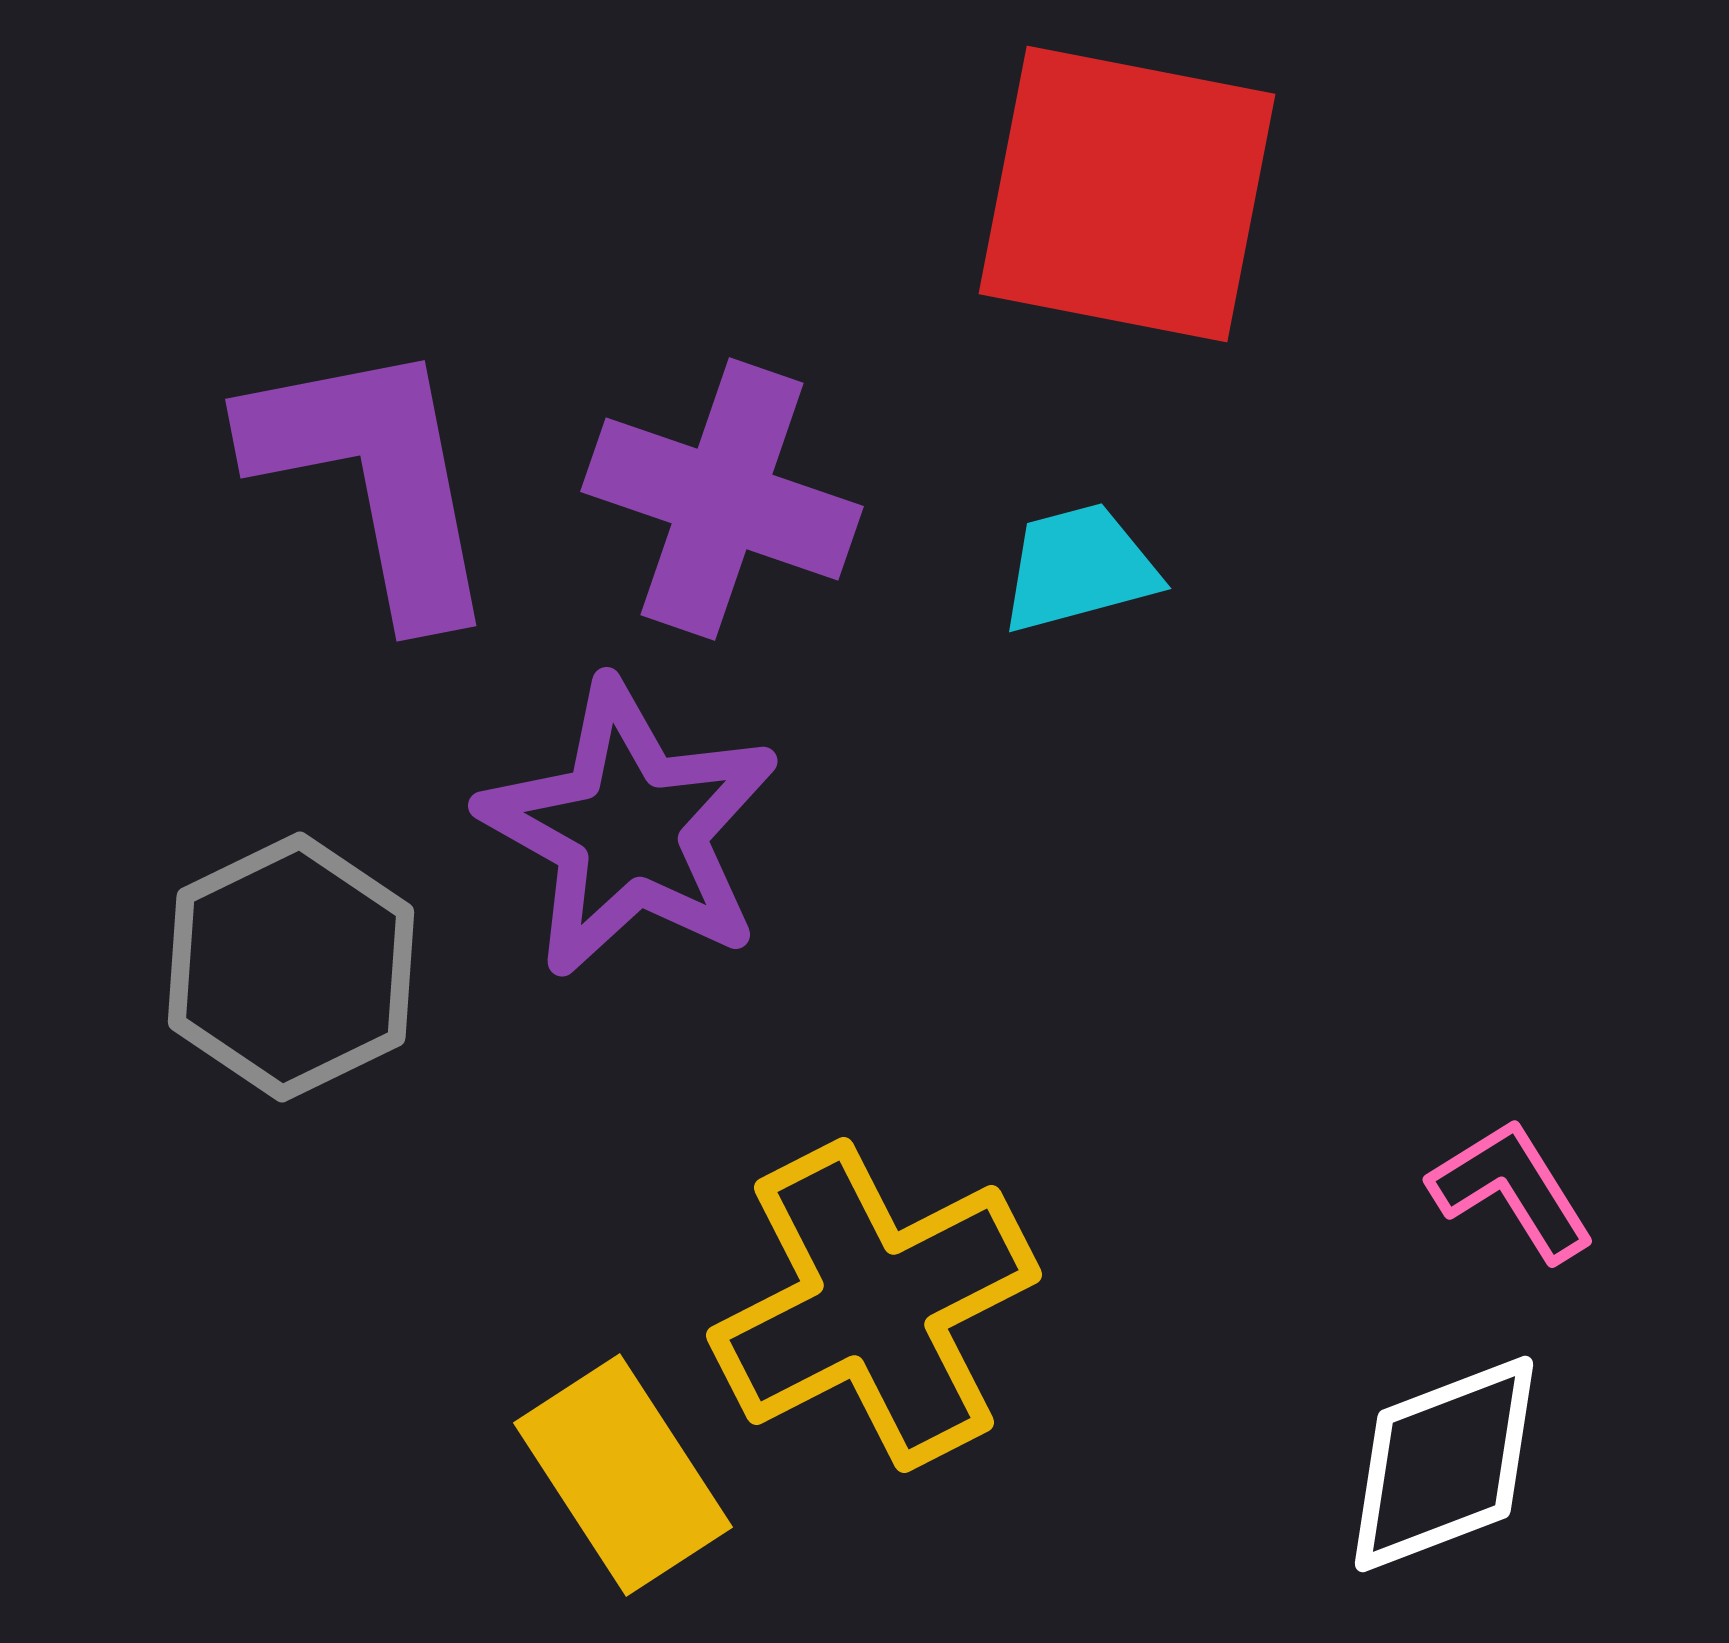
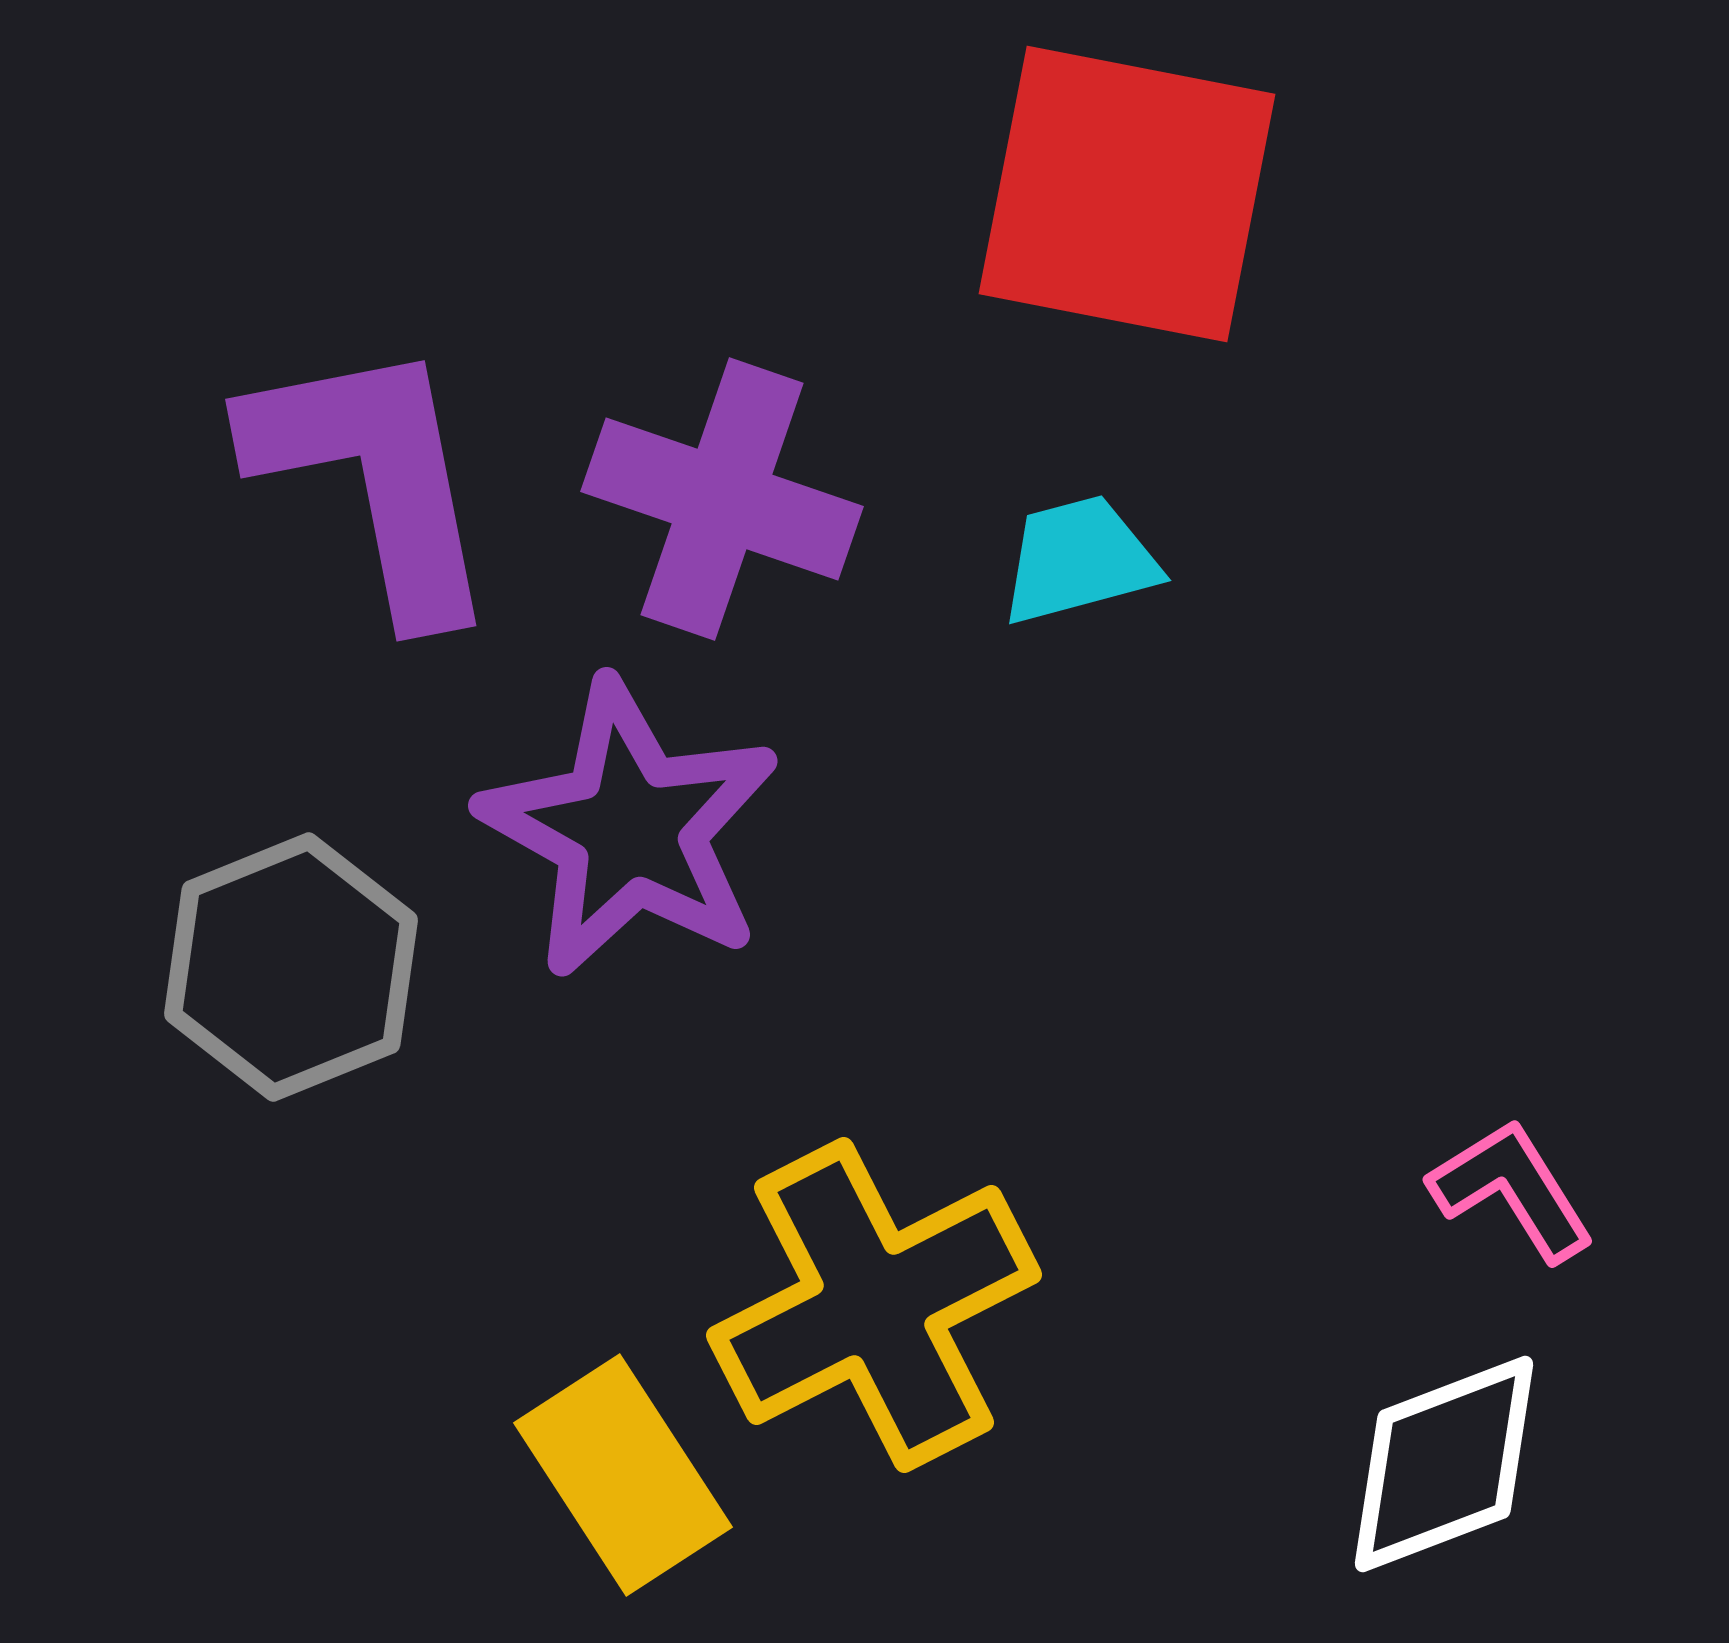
cyan trapezoid: moved 8 px up
gray hexagon: rotated 4 degrees clockwise
